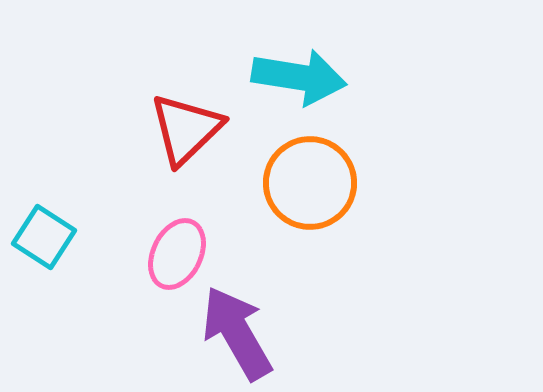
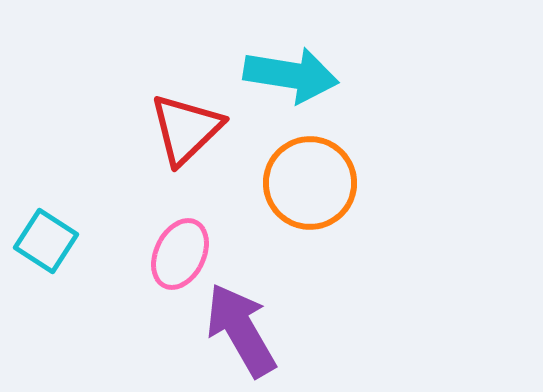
cyan arrow: moved 8 px left, 2 px up
cyan square: moved 2 px right, 4 px down
pink ellipse: moved 3 px right
purple arrow: moved 4 px right, 3 px up
